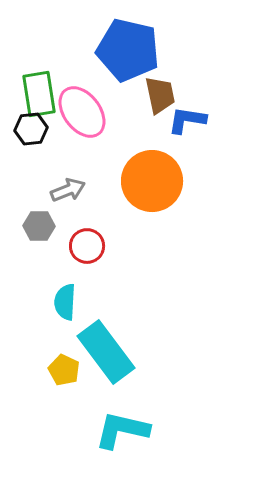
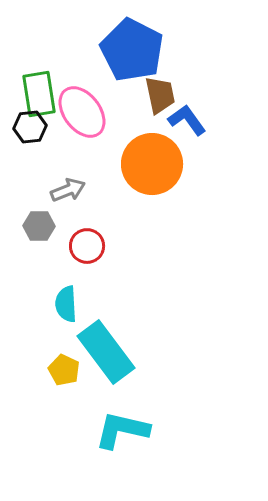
blue pentagon: moved 4 px right; rotated 14 degrees clockwise
blue L-shape: rotated 45 degrees clockwise
black hexagon: moved 1 px left, 2 px up
orange circle: moved 17 px up
cyan semicircle: moved 1 px right, 2 px down; rotated 6 degrees counterclockwise
